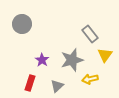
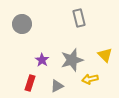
gray rectangle: moved 11 px left, 16 px up; rotated 24 degrees clockwise
yellow triangle: rotated 21 degrees counterclockwise
gray triangle: rotated 16 degrees clockwise
